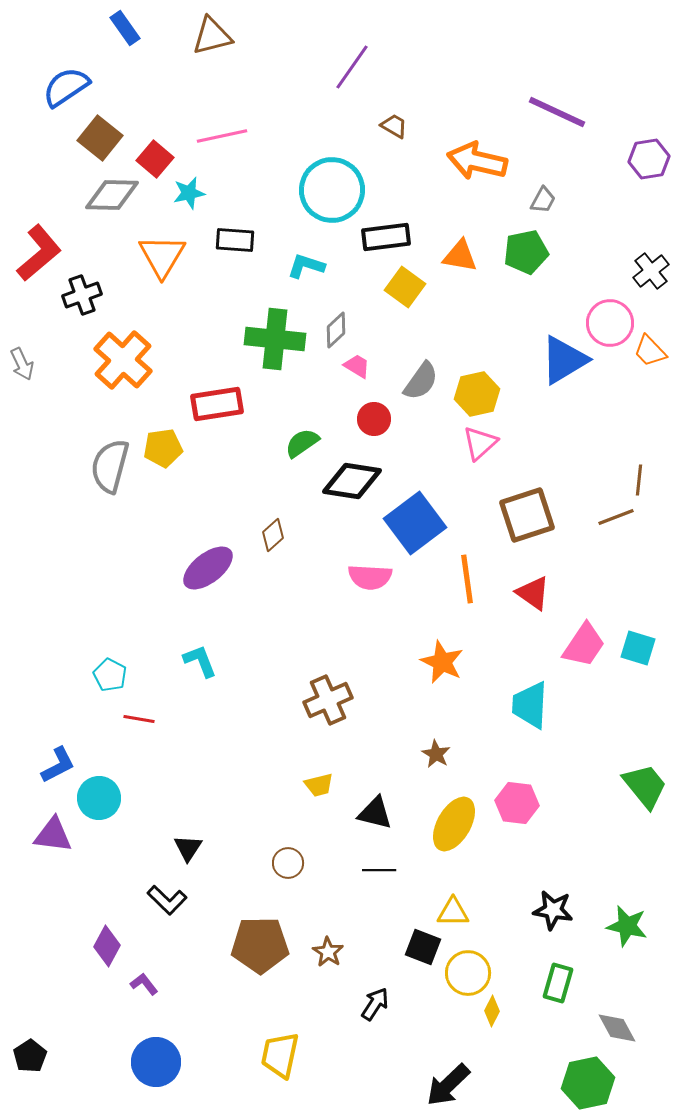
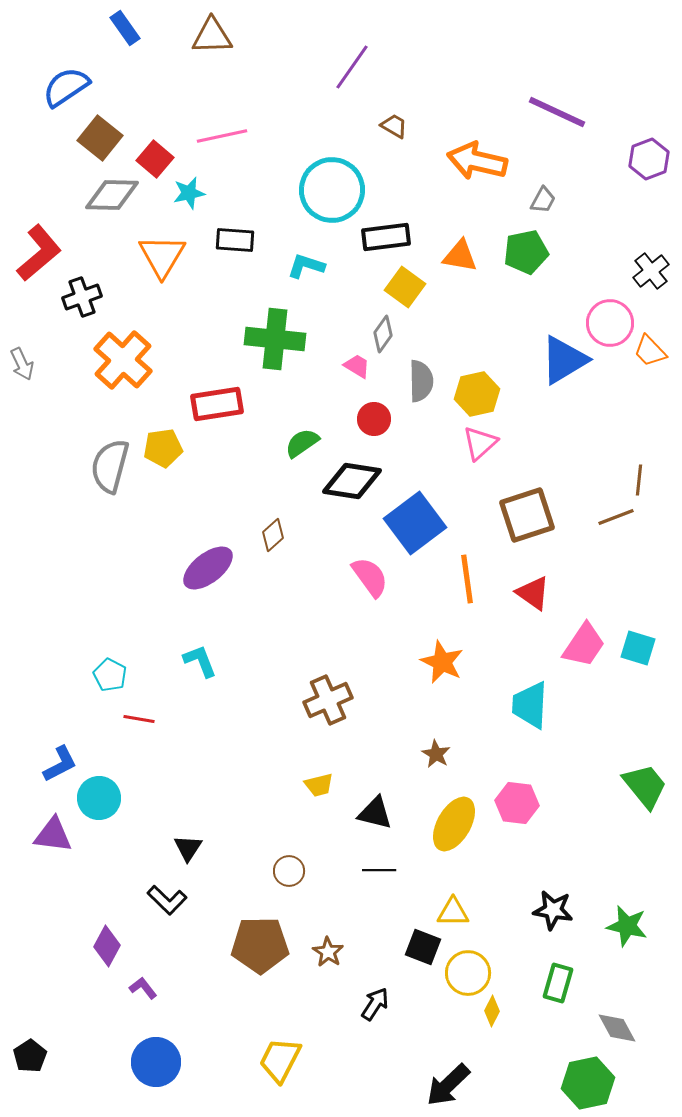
brown triangle at (212, 36): rotated 12 degrees clockwise
purple hexagon at (649, 159): rotated 12 degrees counterclockwise
black cross at (82, 295): moved 2 px down
gray diamond at (336, 330): moved 47 px right, 4 px down; rotated 12 degrees counterclockwise
gray semicircle at (421, 381): rotated 36 degrees counterclockwise
pink semicircle at (370, 577): rotated 129 degrees counterclockwise
blue L-shape at (58, 765): moved 2 px right, 1 px up
brown circle at (288, 863): moved 1 px right, 8 px down
purple L-shape at (144, 984): moved 1 px left, 4 px down
yellow trapezoid at (280, 1055): moved 5 px down; rotated 15 degrees clockwise
